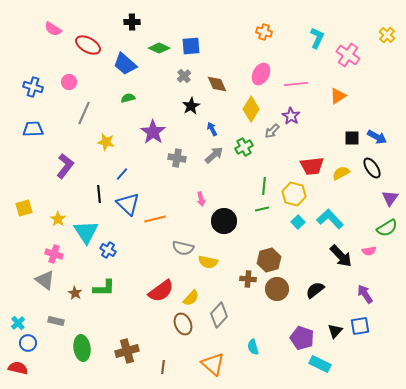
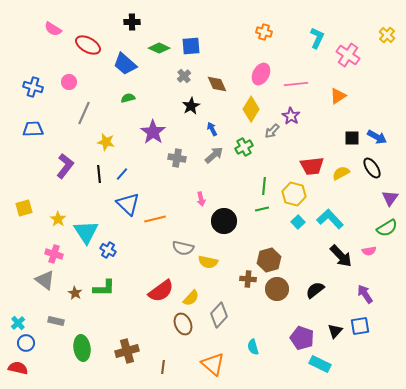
black line at (99, 194): moved 20 px up
blue circle at (28, 343): moved 2 px left
